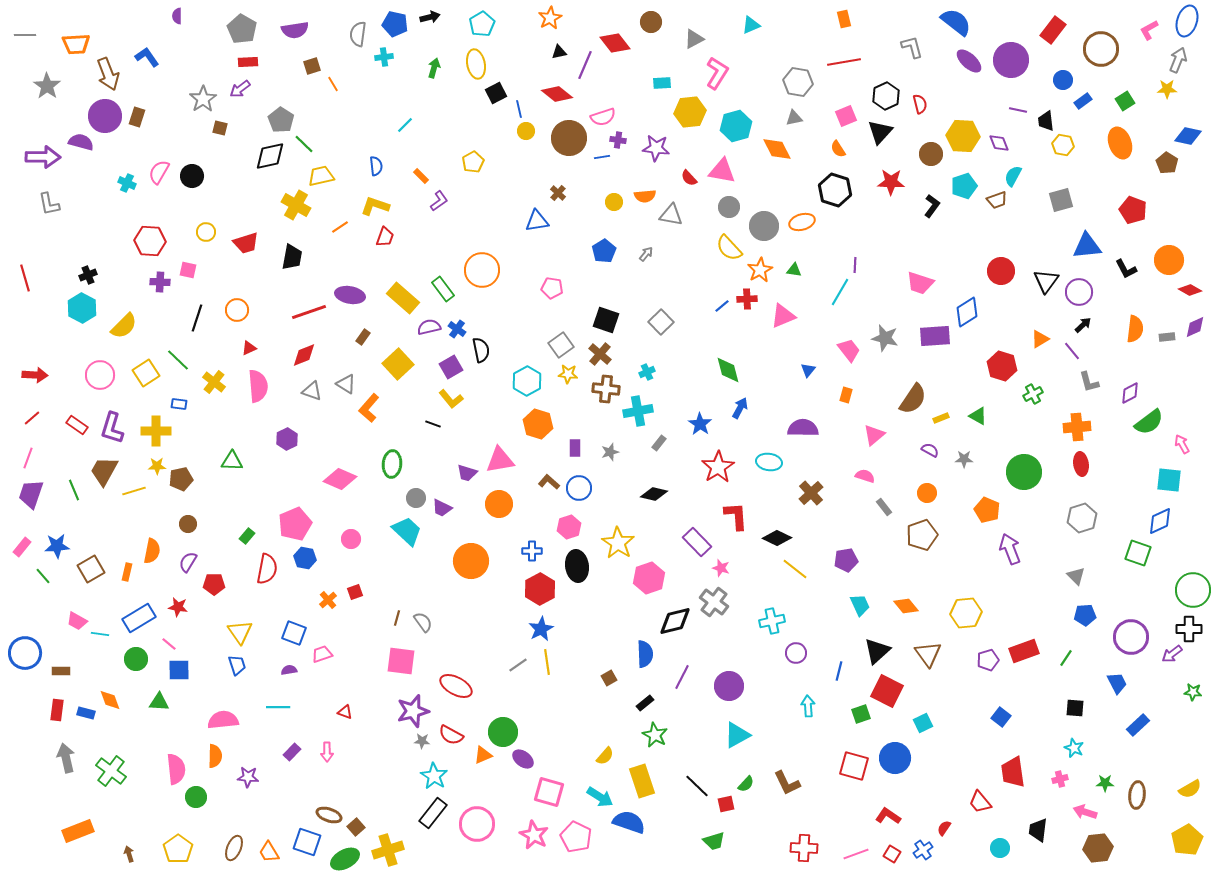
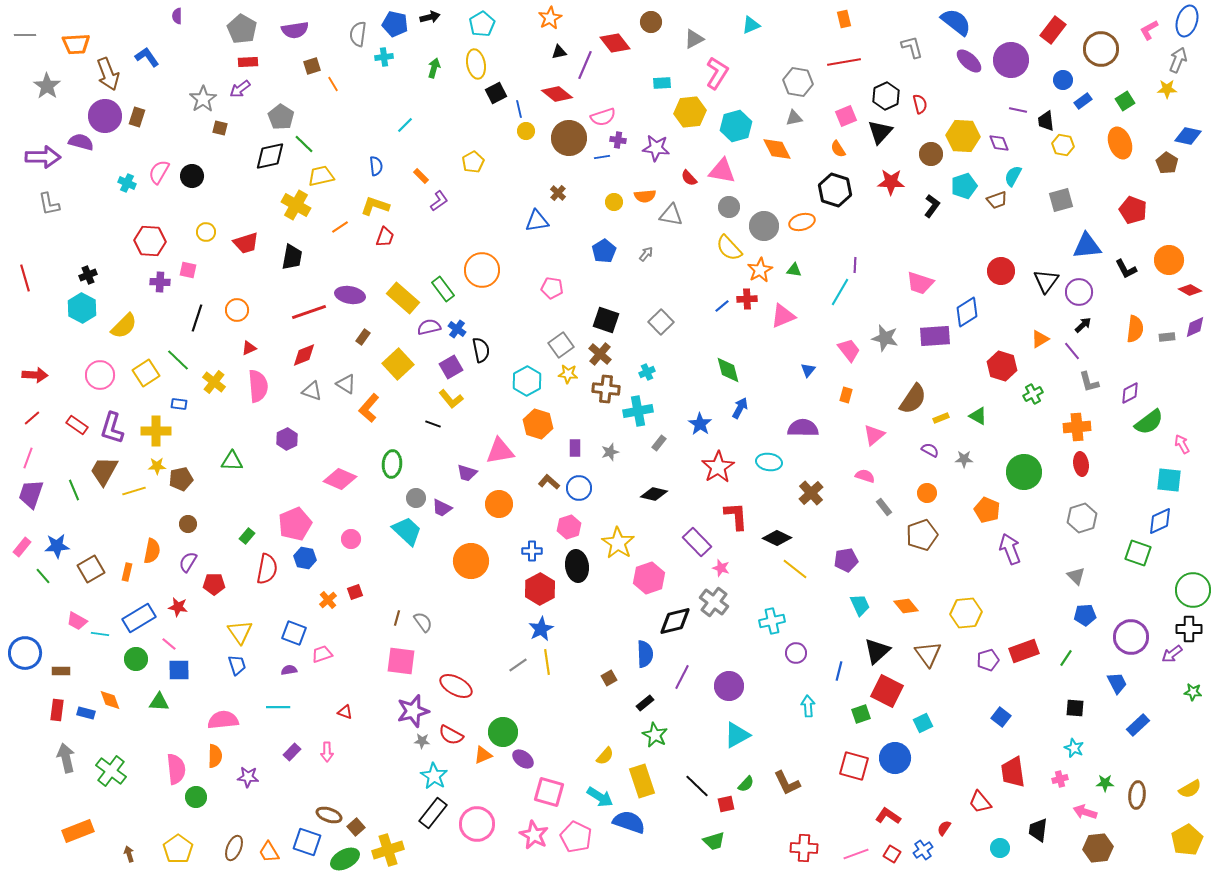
gray pentagon at (281, 120): moved 3 px up
pink triangle at (500, 460): moved 9 px up
